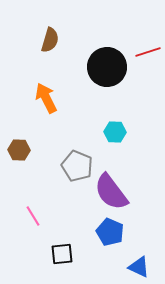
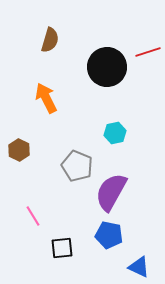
cyan hexagon: moved 1 px down; rotated 15 degrees counterclockwise
brown hexagon: rotated 25 degrees clockwise
purple semicircle: rotated 66 degrees clockwise
blue pentagon: moved 1 px left, 3 px down; rotated 12 degrees counterclockwise
black square: moved 6 px up
